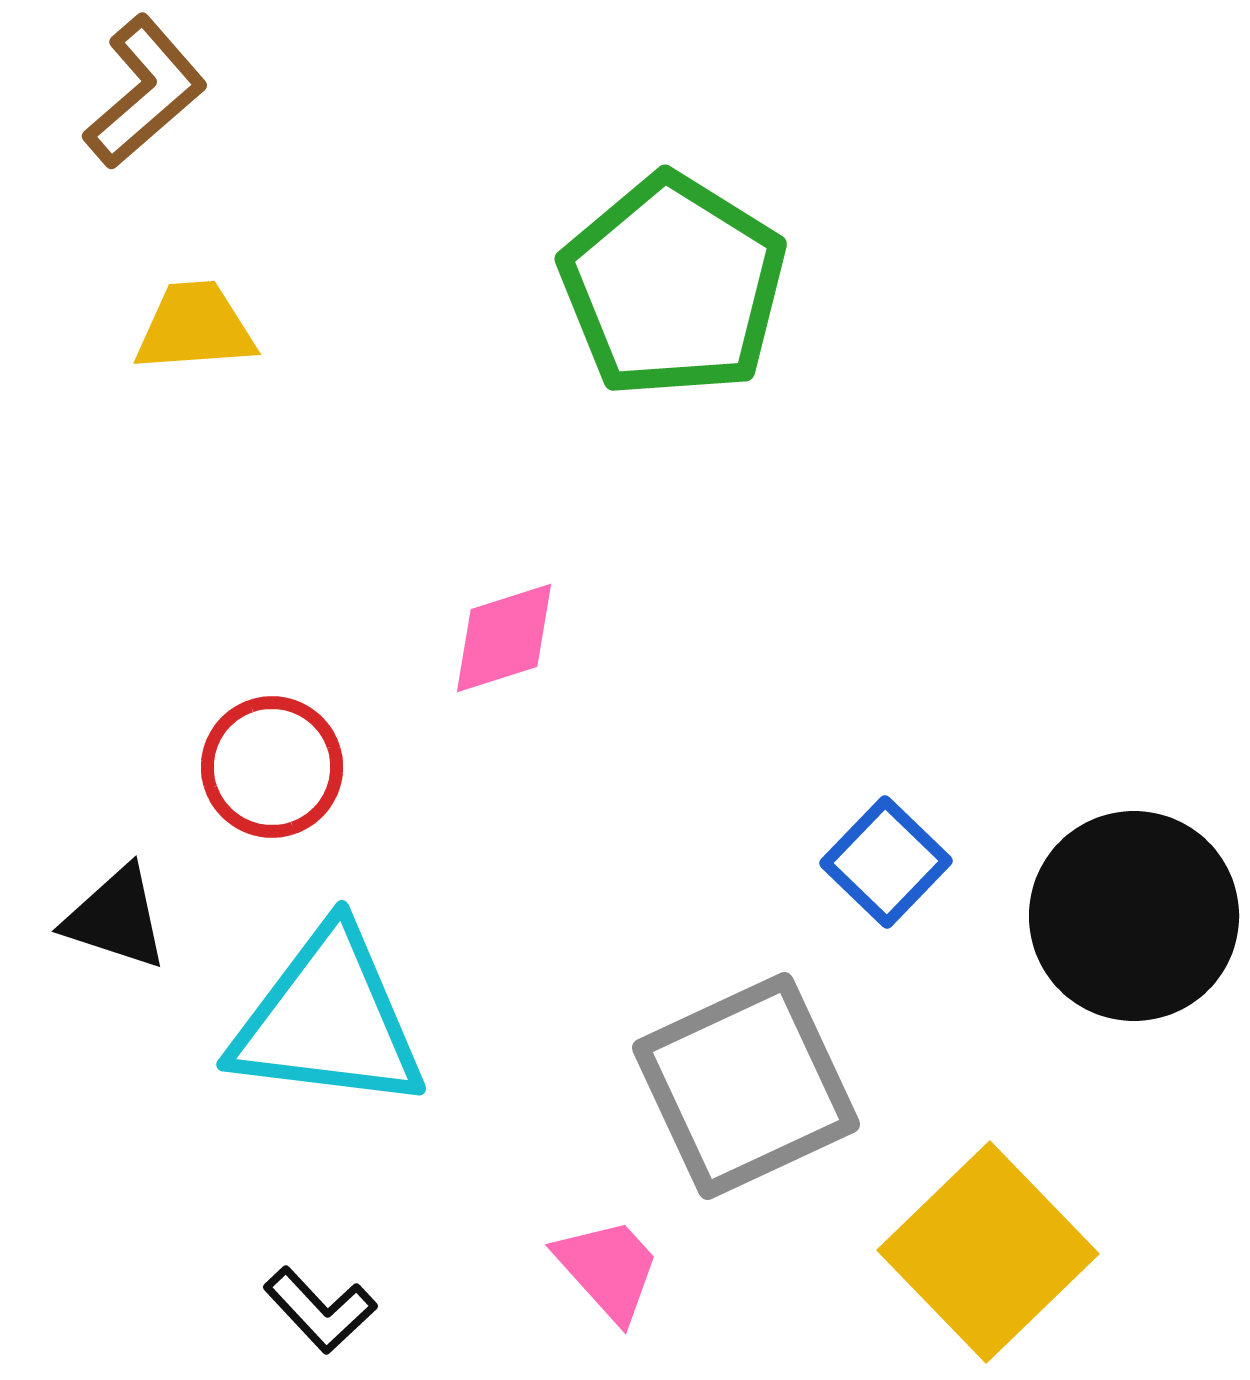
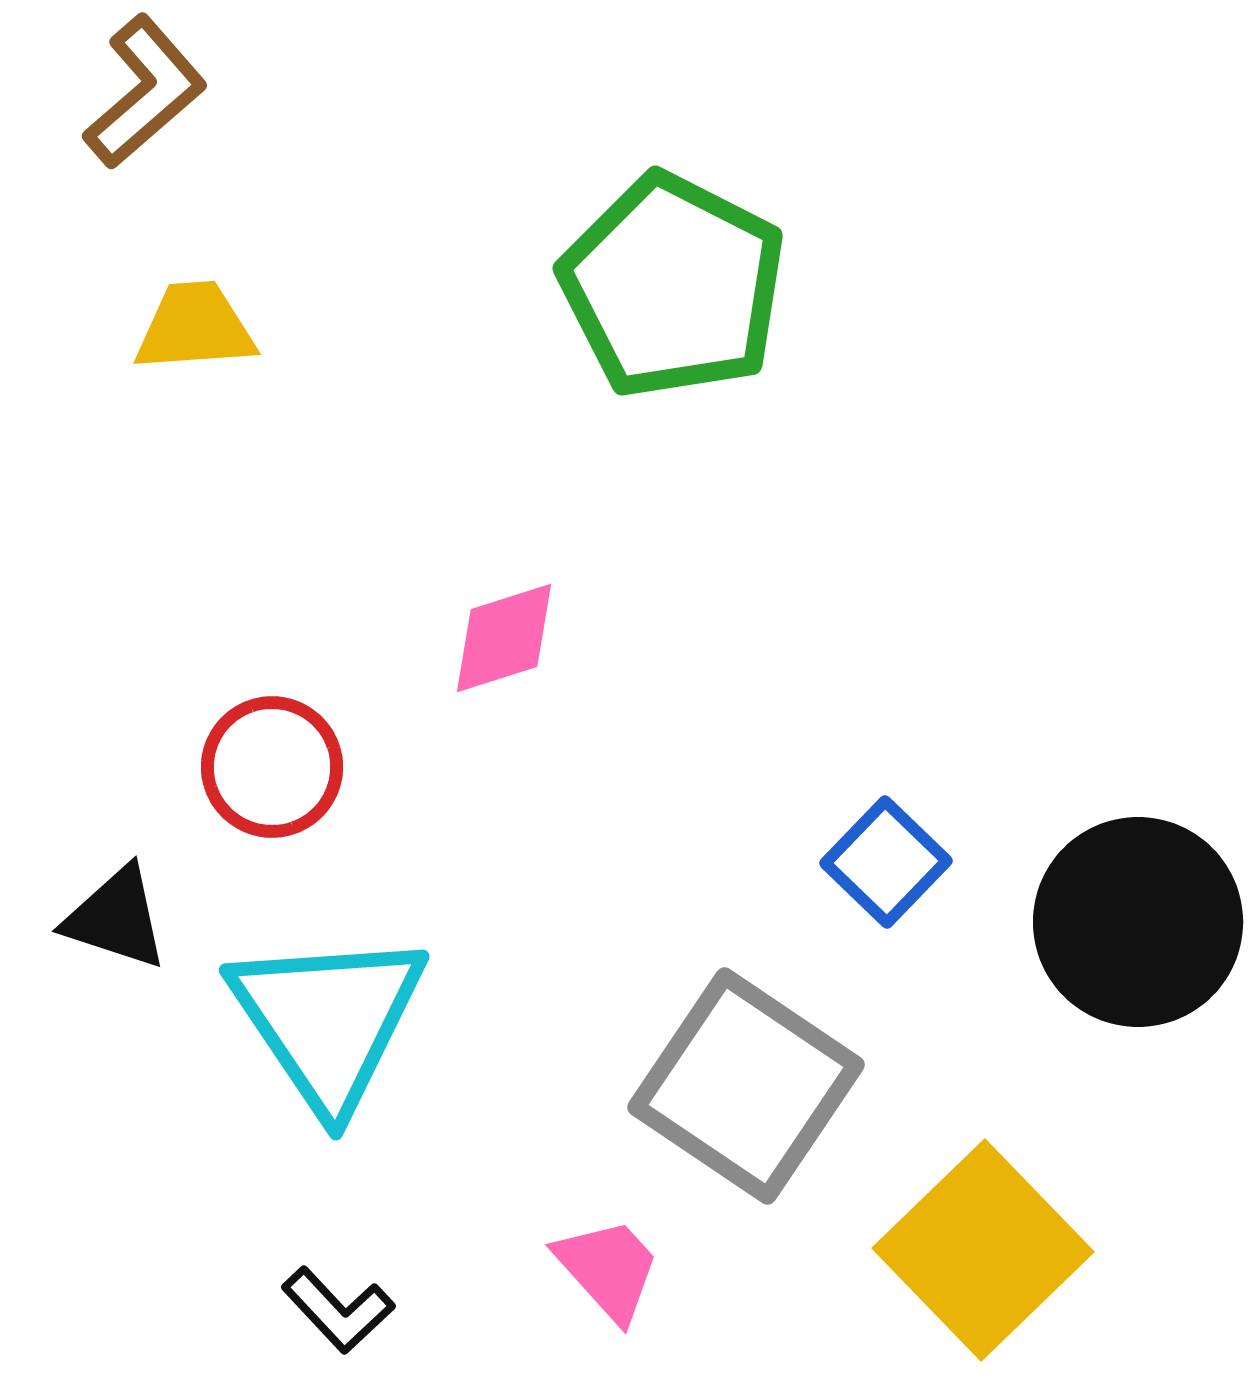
green pentagon: rotated 5 degrees counterclockwise
black circle: moved 4 px right, 6 px down
cyan triangle: rotated 49 degrees clockwise
gray square: rotated 31 degrees counterclockwise
yellow square: moved 5 px left, 2 px up
black L-shape: moved 18 px right
